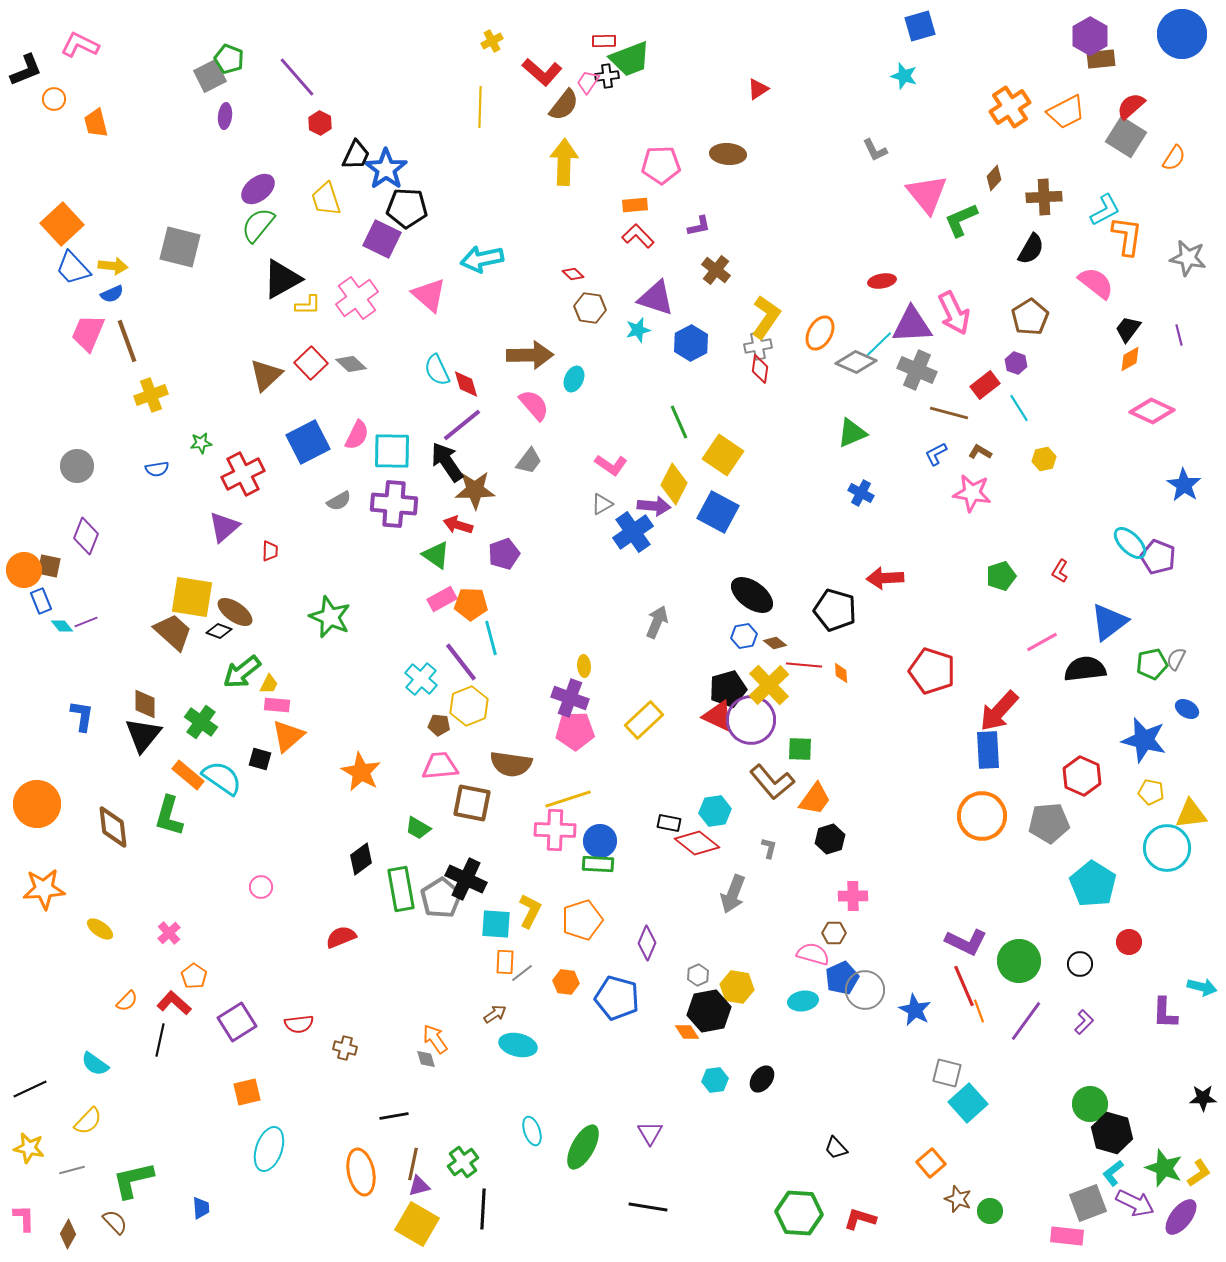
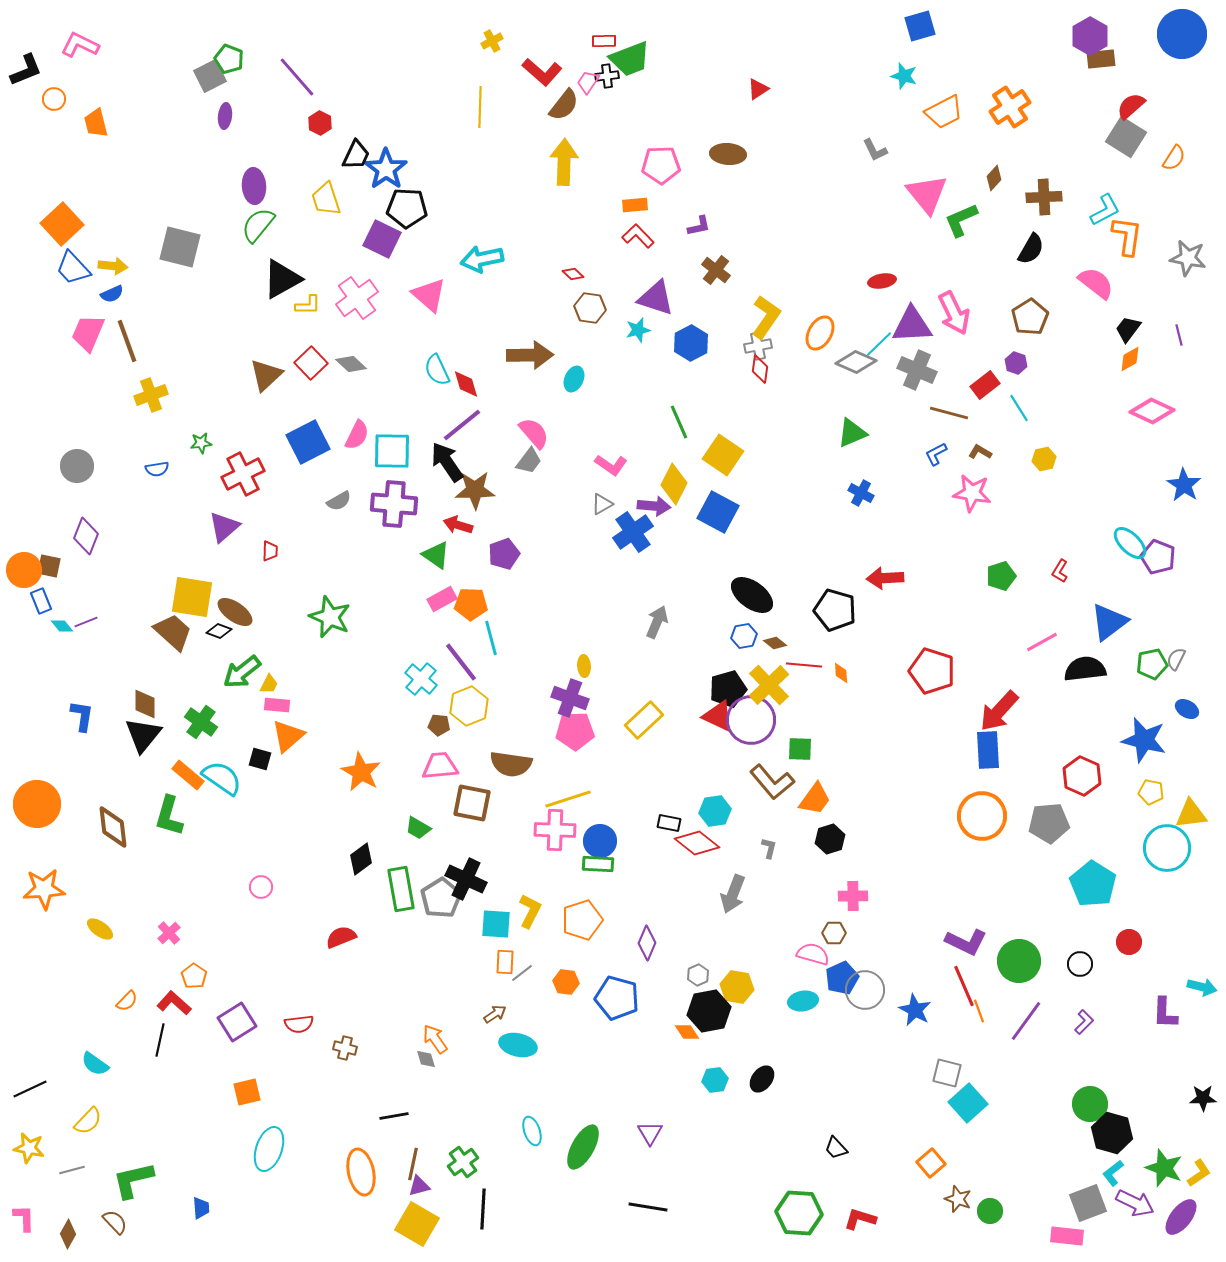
orange trapezoid at (1066, 112): moved 122 px left
purple ellipse at (258, 189): moved 4 px left, 3 px up; rotated 56 degrees counterclockwise
pink semicircle at (534, 405): moved 28 px down
